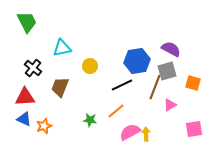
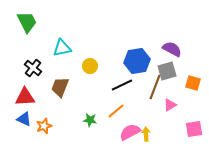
purple semicircle: moved 1 px right
